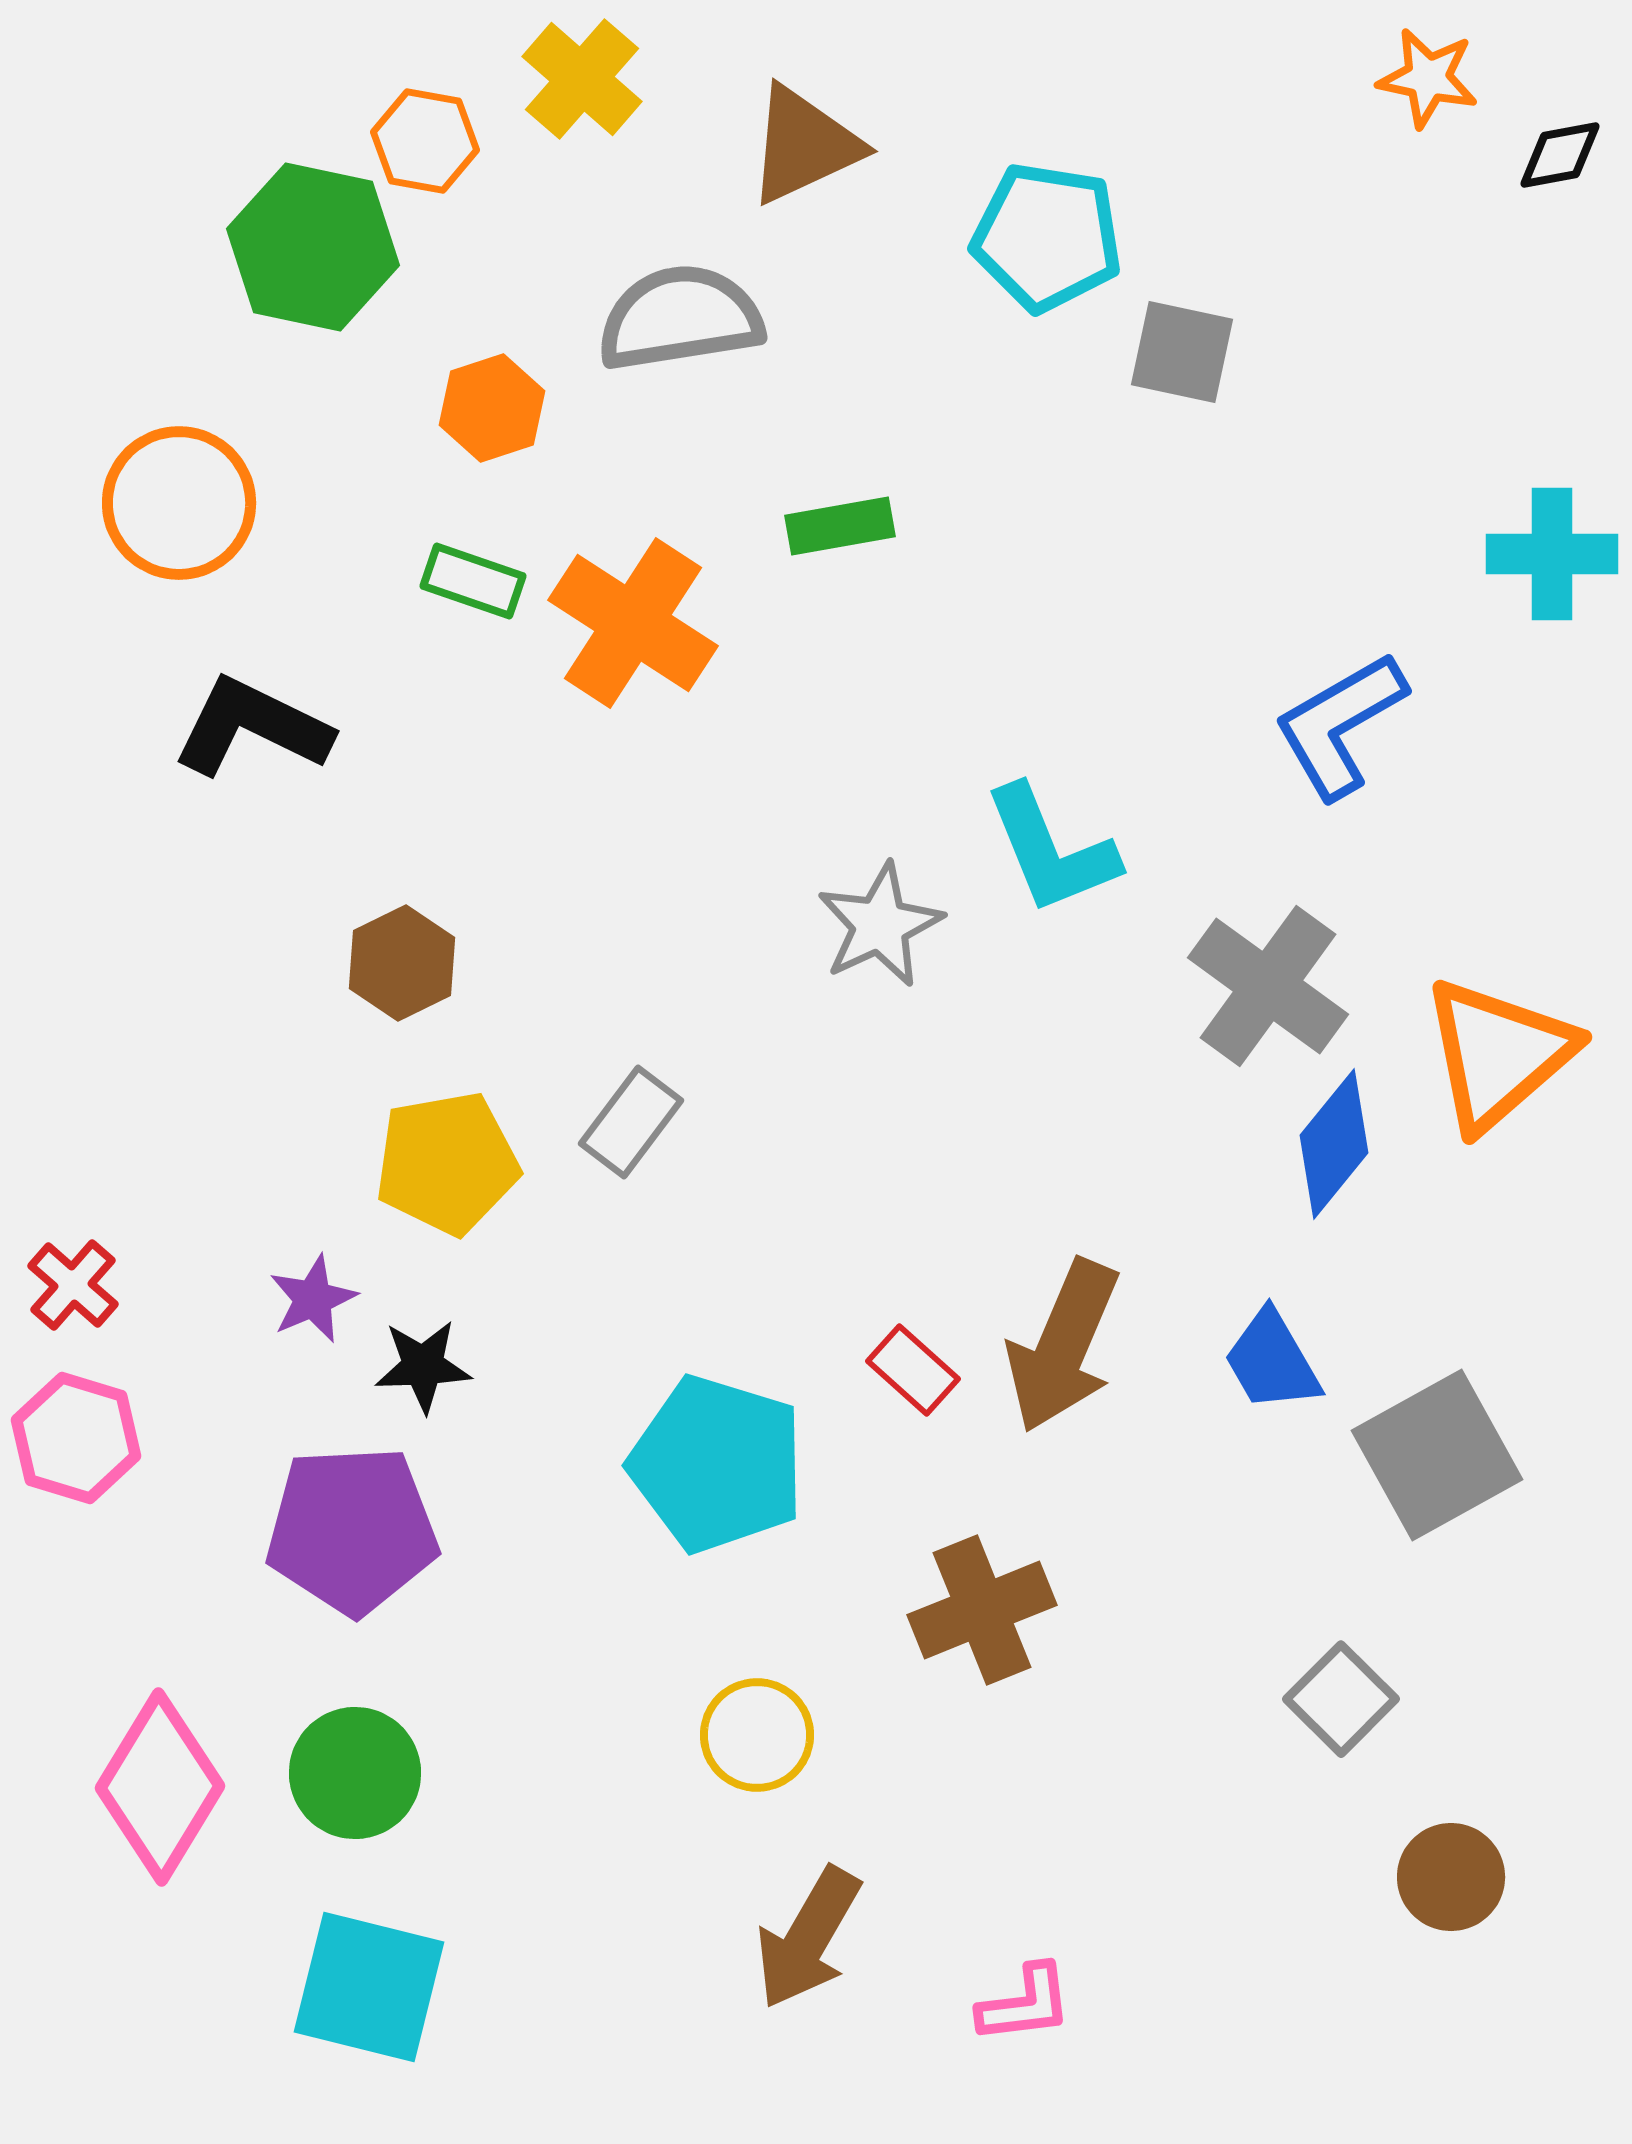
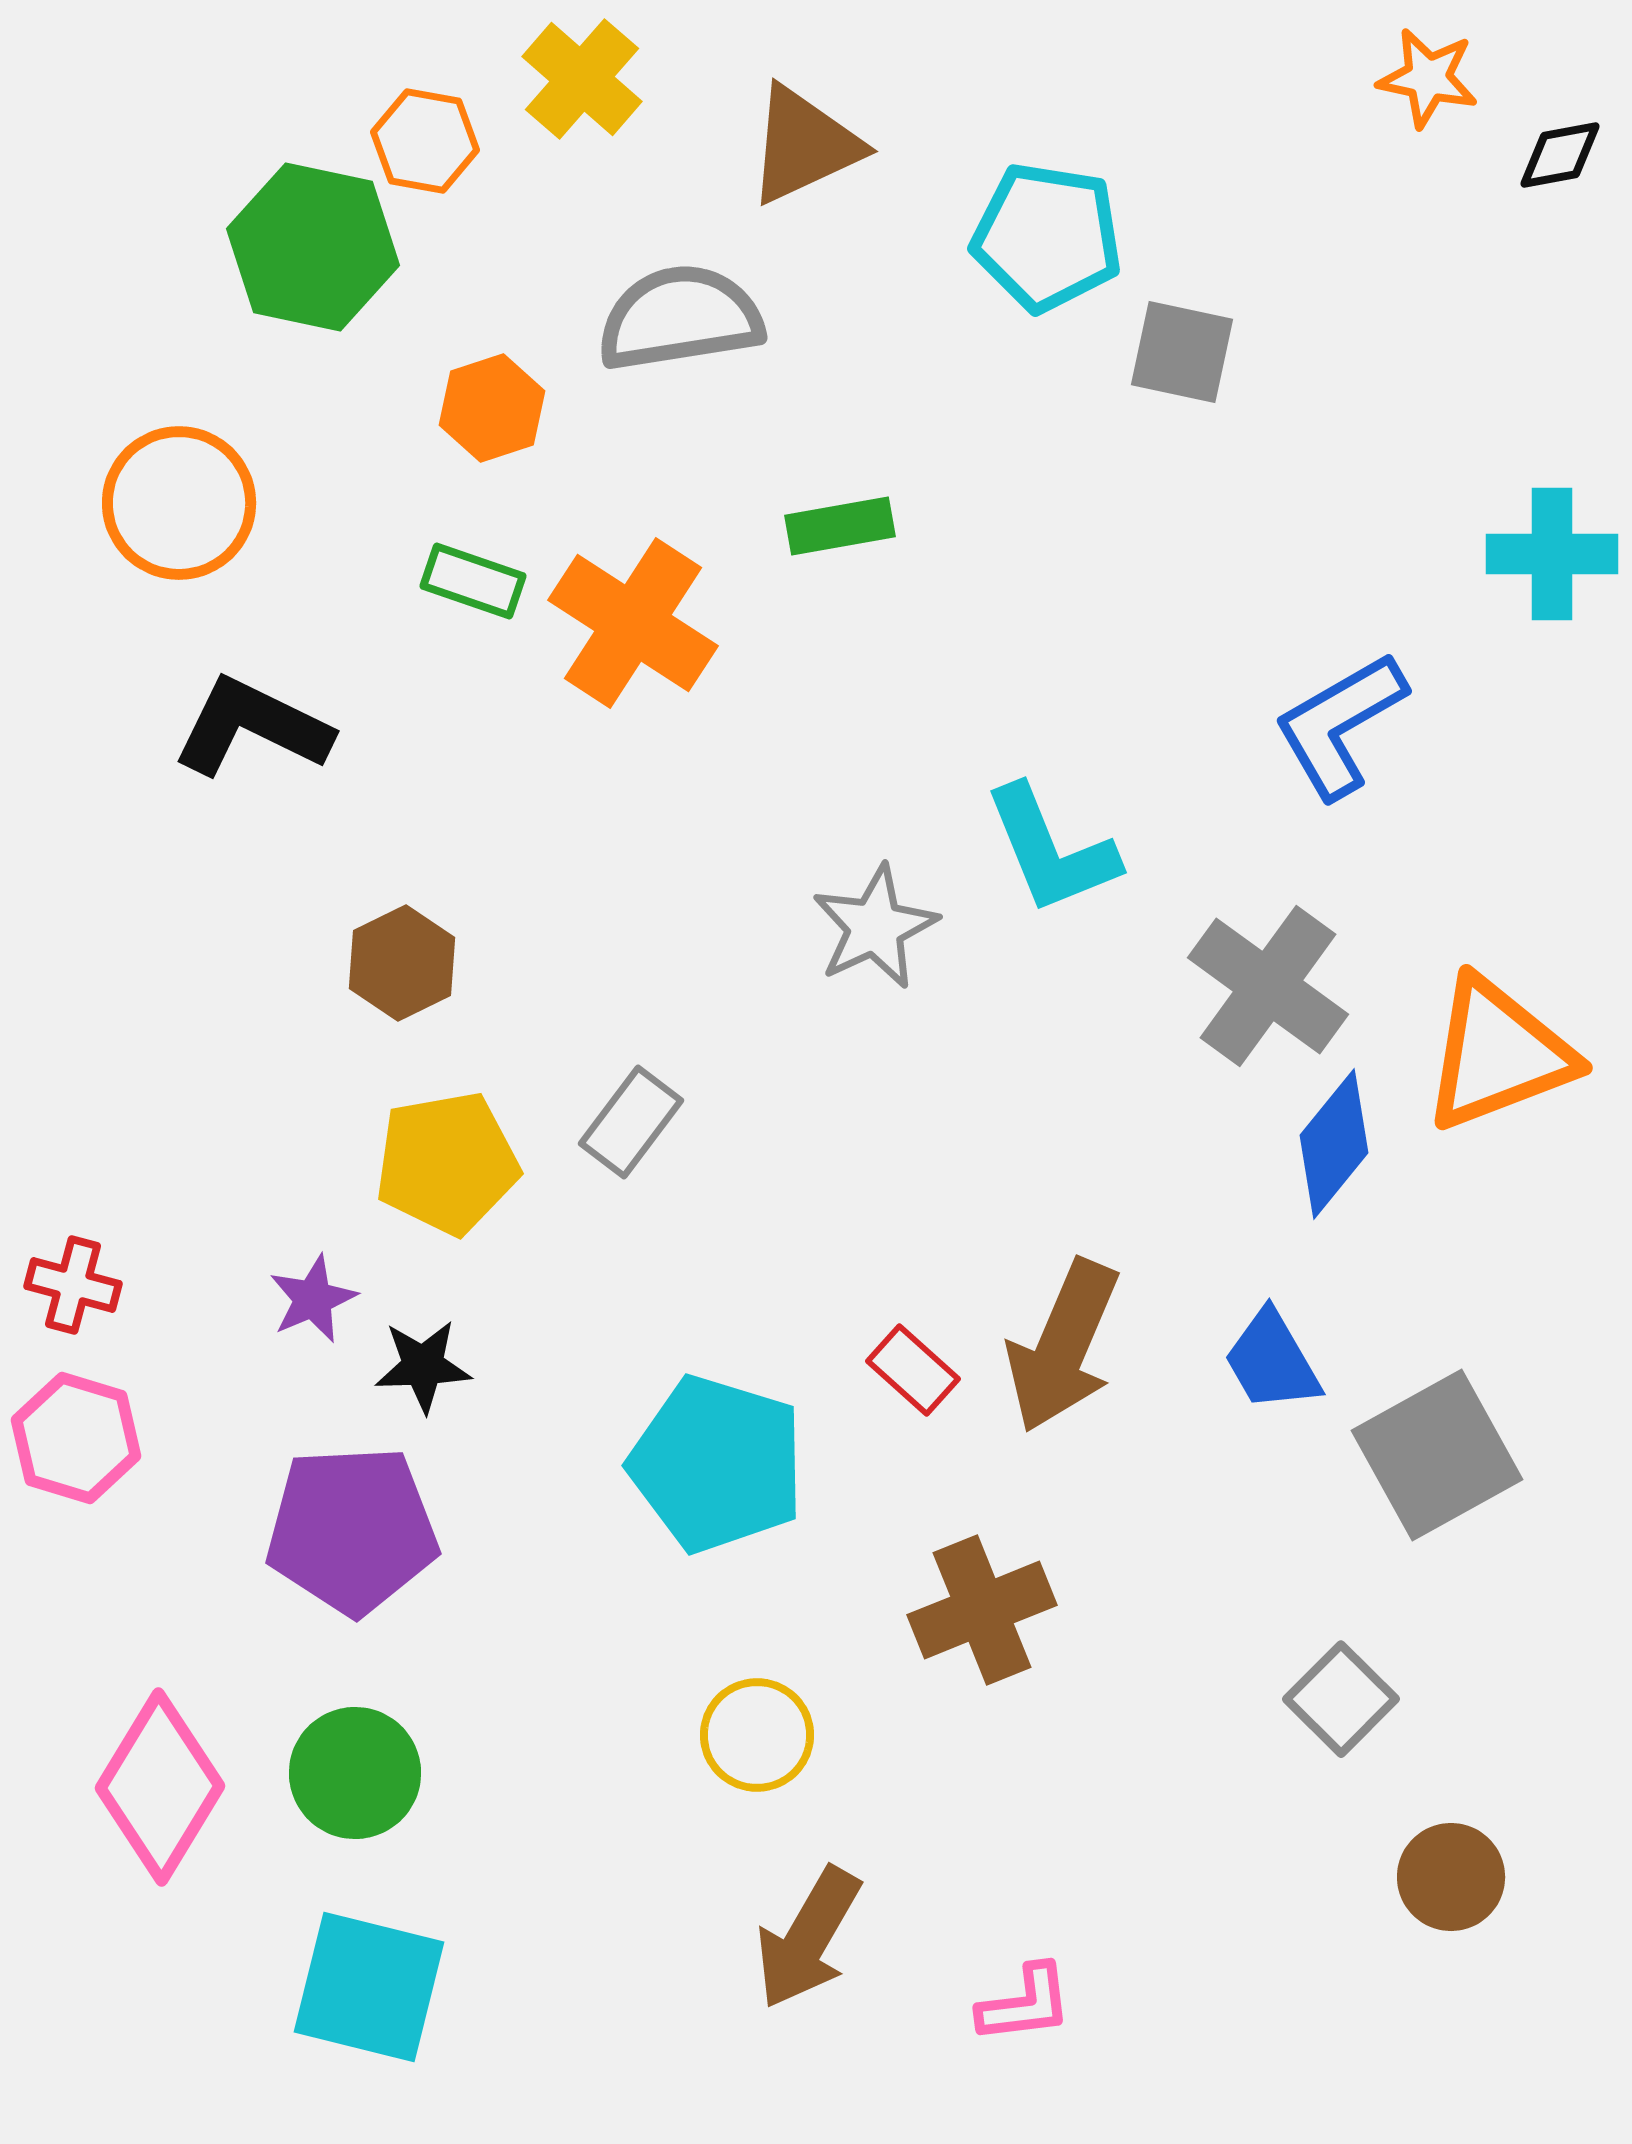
gray star at (880, 925): moved 5 px left, 2 px down
orange triangle at (1498, 1054): rotated 20 degrees clockwise
red cross at (73, 1285): rotated 26 degrees counterclockwise
